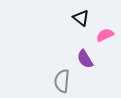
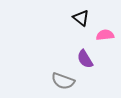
pink semicircle: rotated 18 degrees clockwise
gray semicircle: moved 1 px right; rotated 75 degrees counterclockwise
